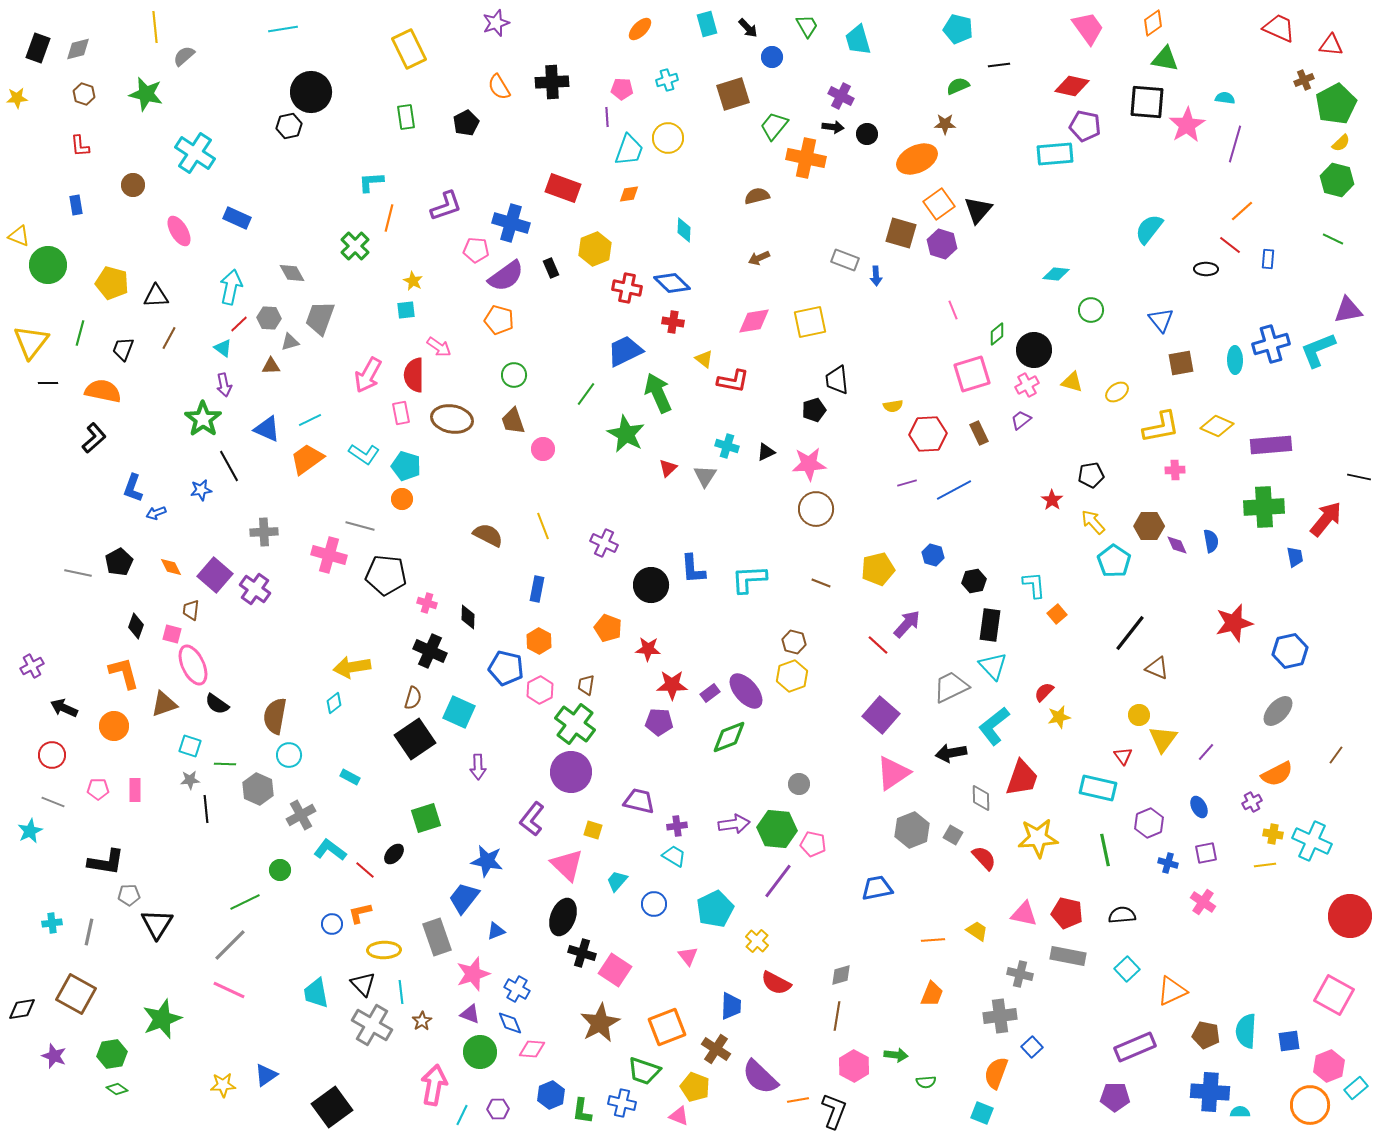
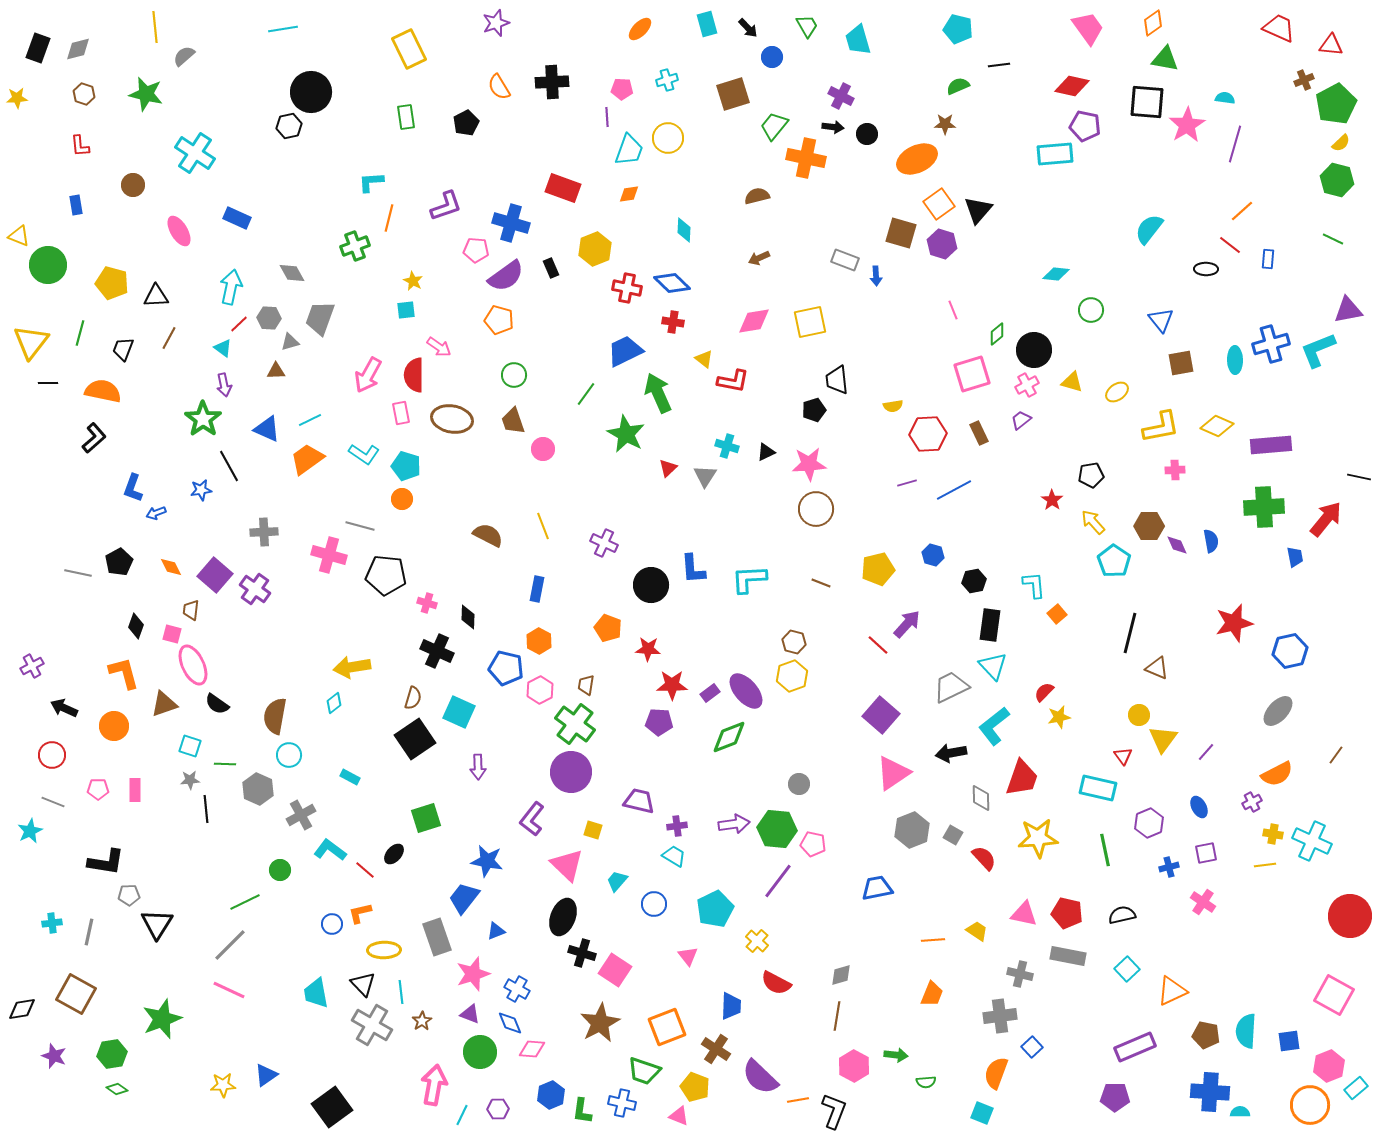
green cross at (355, 246): rotated 24 degrees clockwise
brown triangle at (271, 366): moved 5 px right, 5 px down
black line at (1130, 633): rotated 24 degrees counterclockwise
black cross at (430, 651): moved 7 px right
blue cross at (1168, 863): moved 1 px right, 4 px down; rotated 30 degrees counterclockwise
black semicircle at (1122, 915): rotated 8 degrees counterclockwise
